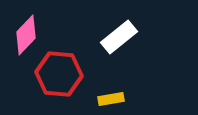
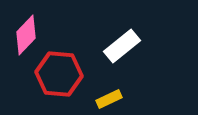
white rectangle: moved 3 px right, 9 px down
yellow rectangle: moved 2 px left; rotated 15 degrees counterclockwise
